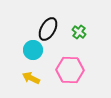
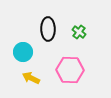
black ellipse: rotated 30 degrees counterclockwise
cyan circle: moved 10 px left, 2 px down
